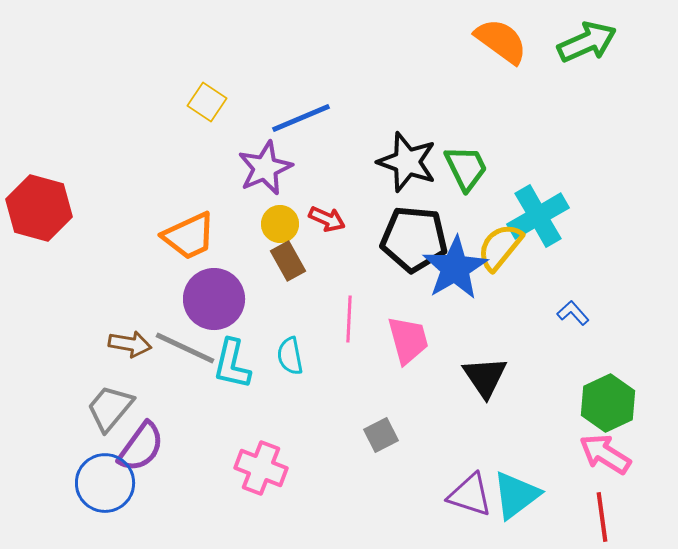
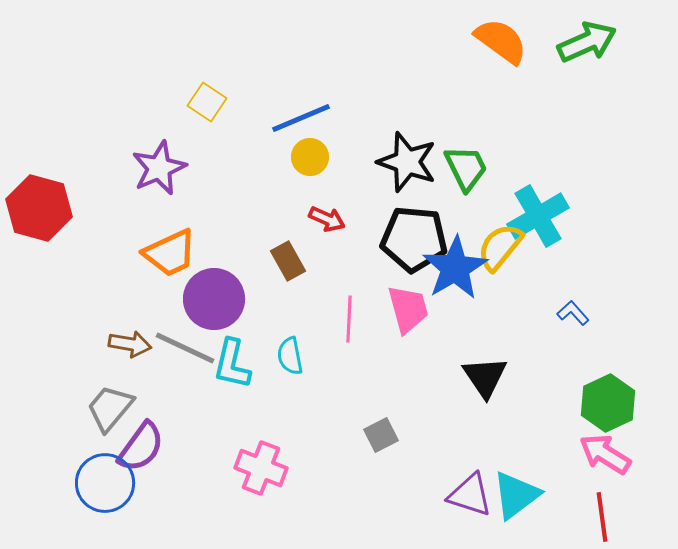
purple star: moved 106 px left
yellow circle: moved 30 px right, 67 px up
orange trapezoid: moved 19 px left, 17 px down
pink trapezoid: moved 31 px up
